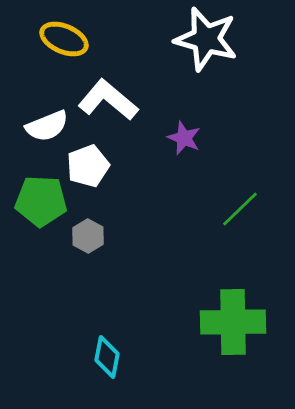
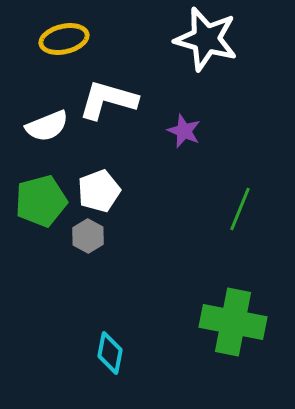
yellow ellipse: rotated 36 degrees counterclockwise
white L-shape: rotated 24 degrees counterclockwise
purple star: moved 7 px up
white pentagon: moved 11 px right, 25 px down
green pentagon: rotated 18 degrees counterclockwise
green line: rotated 24 degrees counterclockwise
green cross: rotated 12 degrees clockwise
cyan diamond: moved 3 px right, 4 px up
